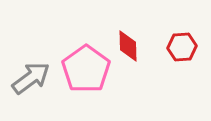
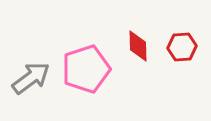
red diamond: moved 10 px right
pink pentagon: rotated 18 degrees clockwise
